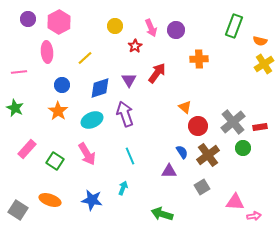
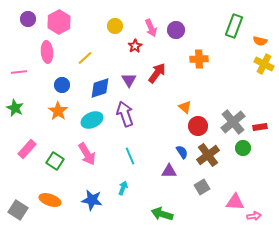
yellow cross at (264, 64): rotated 30 degrees counterclockwise
